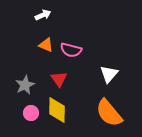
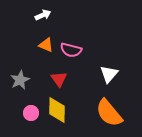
gray star: moved 5 px left, 5 px up
